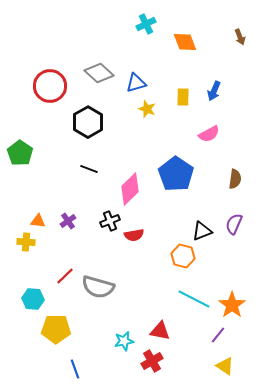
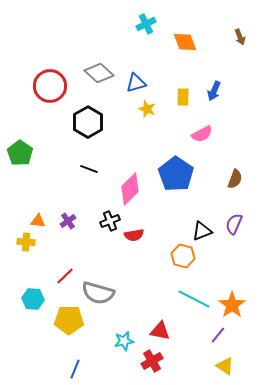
pink semicircle: moved 7 px left
brown semicircle: rotated 12 degrees clockwise
gray semicircle: moved 6 px down
yellow pentagon: moved 13 px right, 9 px up
blue line: rotated 42 degrees clockwise
